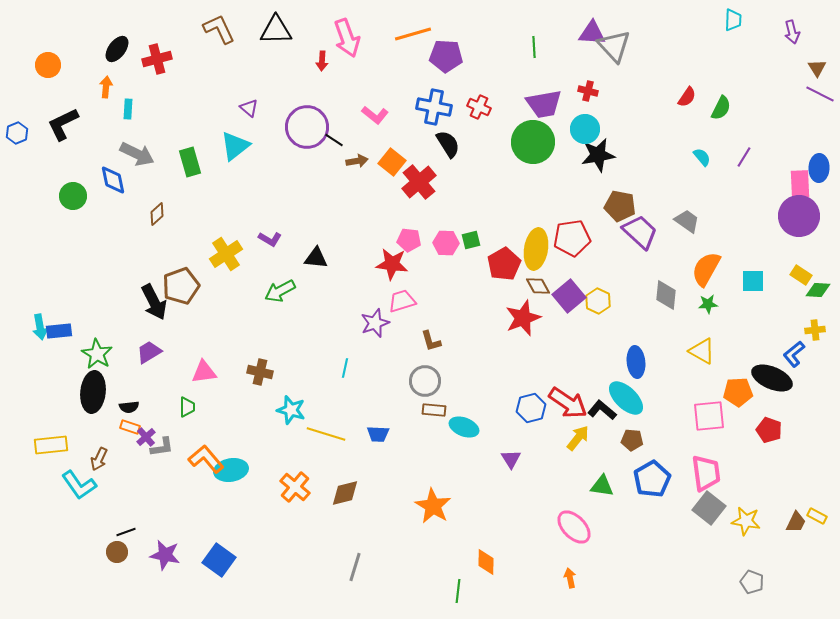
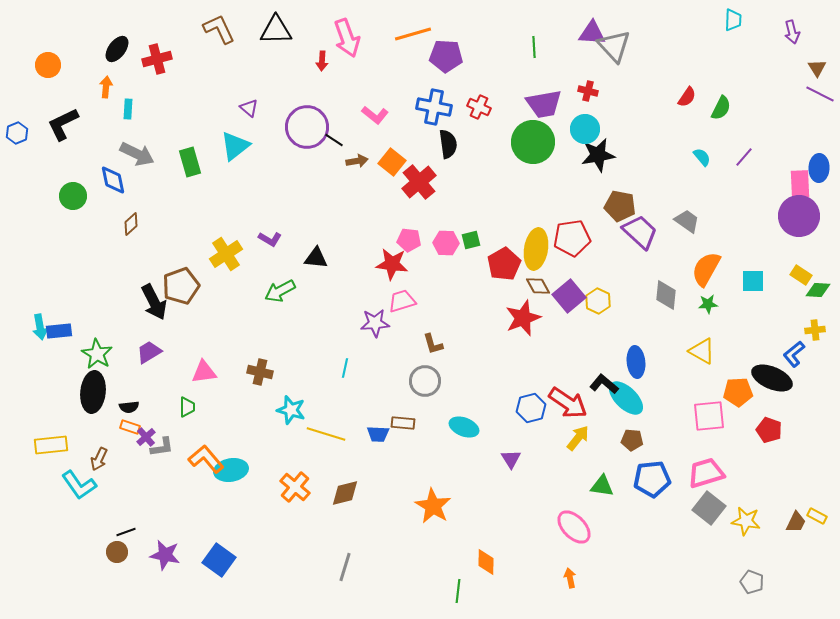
black semicircle at (448, 144): rotated 24 degrees clockwise
purple line at (744, 157): rotated 10 degrees clockwise
brown diamond at (157, 214): moved 26 px left, 10 px down
purple star at (375, 323): rotated 16 degrees clockwise
brown L-shape at (431, 341): moved 2 px right, 3 px down
brown rectangle at (434, 410): moved 31 px left, 13 px down
black L-shape at (602, 410): moved 2 px right, 26 px up
pink trapezoid at (706, 473): rotated 99 degrees counterclockwise
blue pentagon at (652, 479): rotated 24 degrees clockwise
gray line at (355, 567): moved 10 px left
